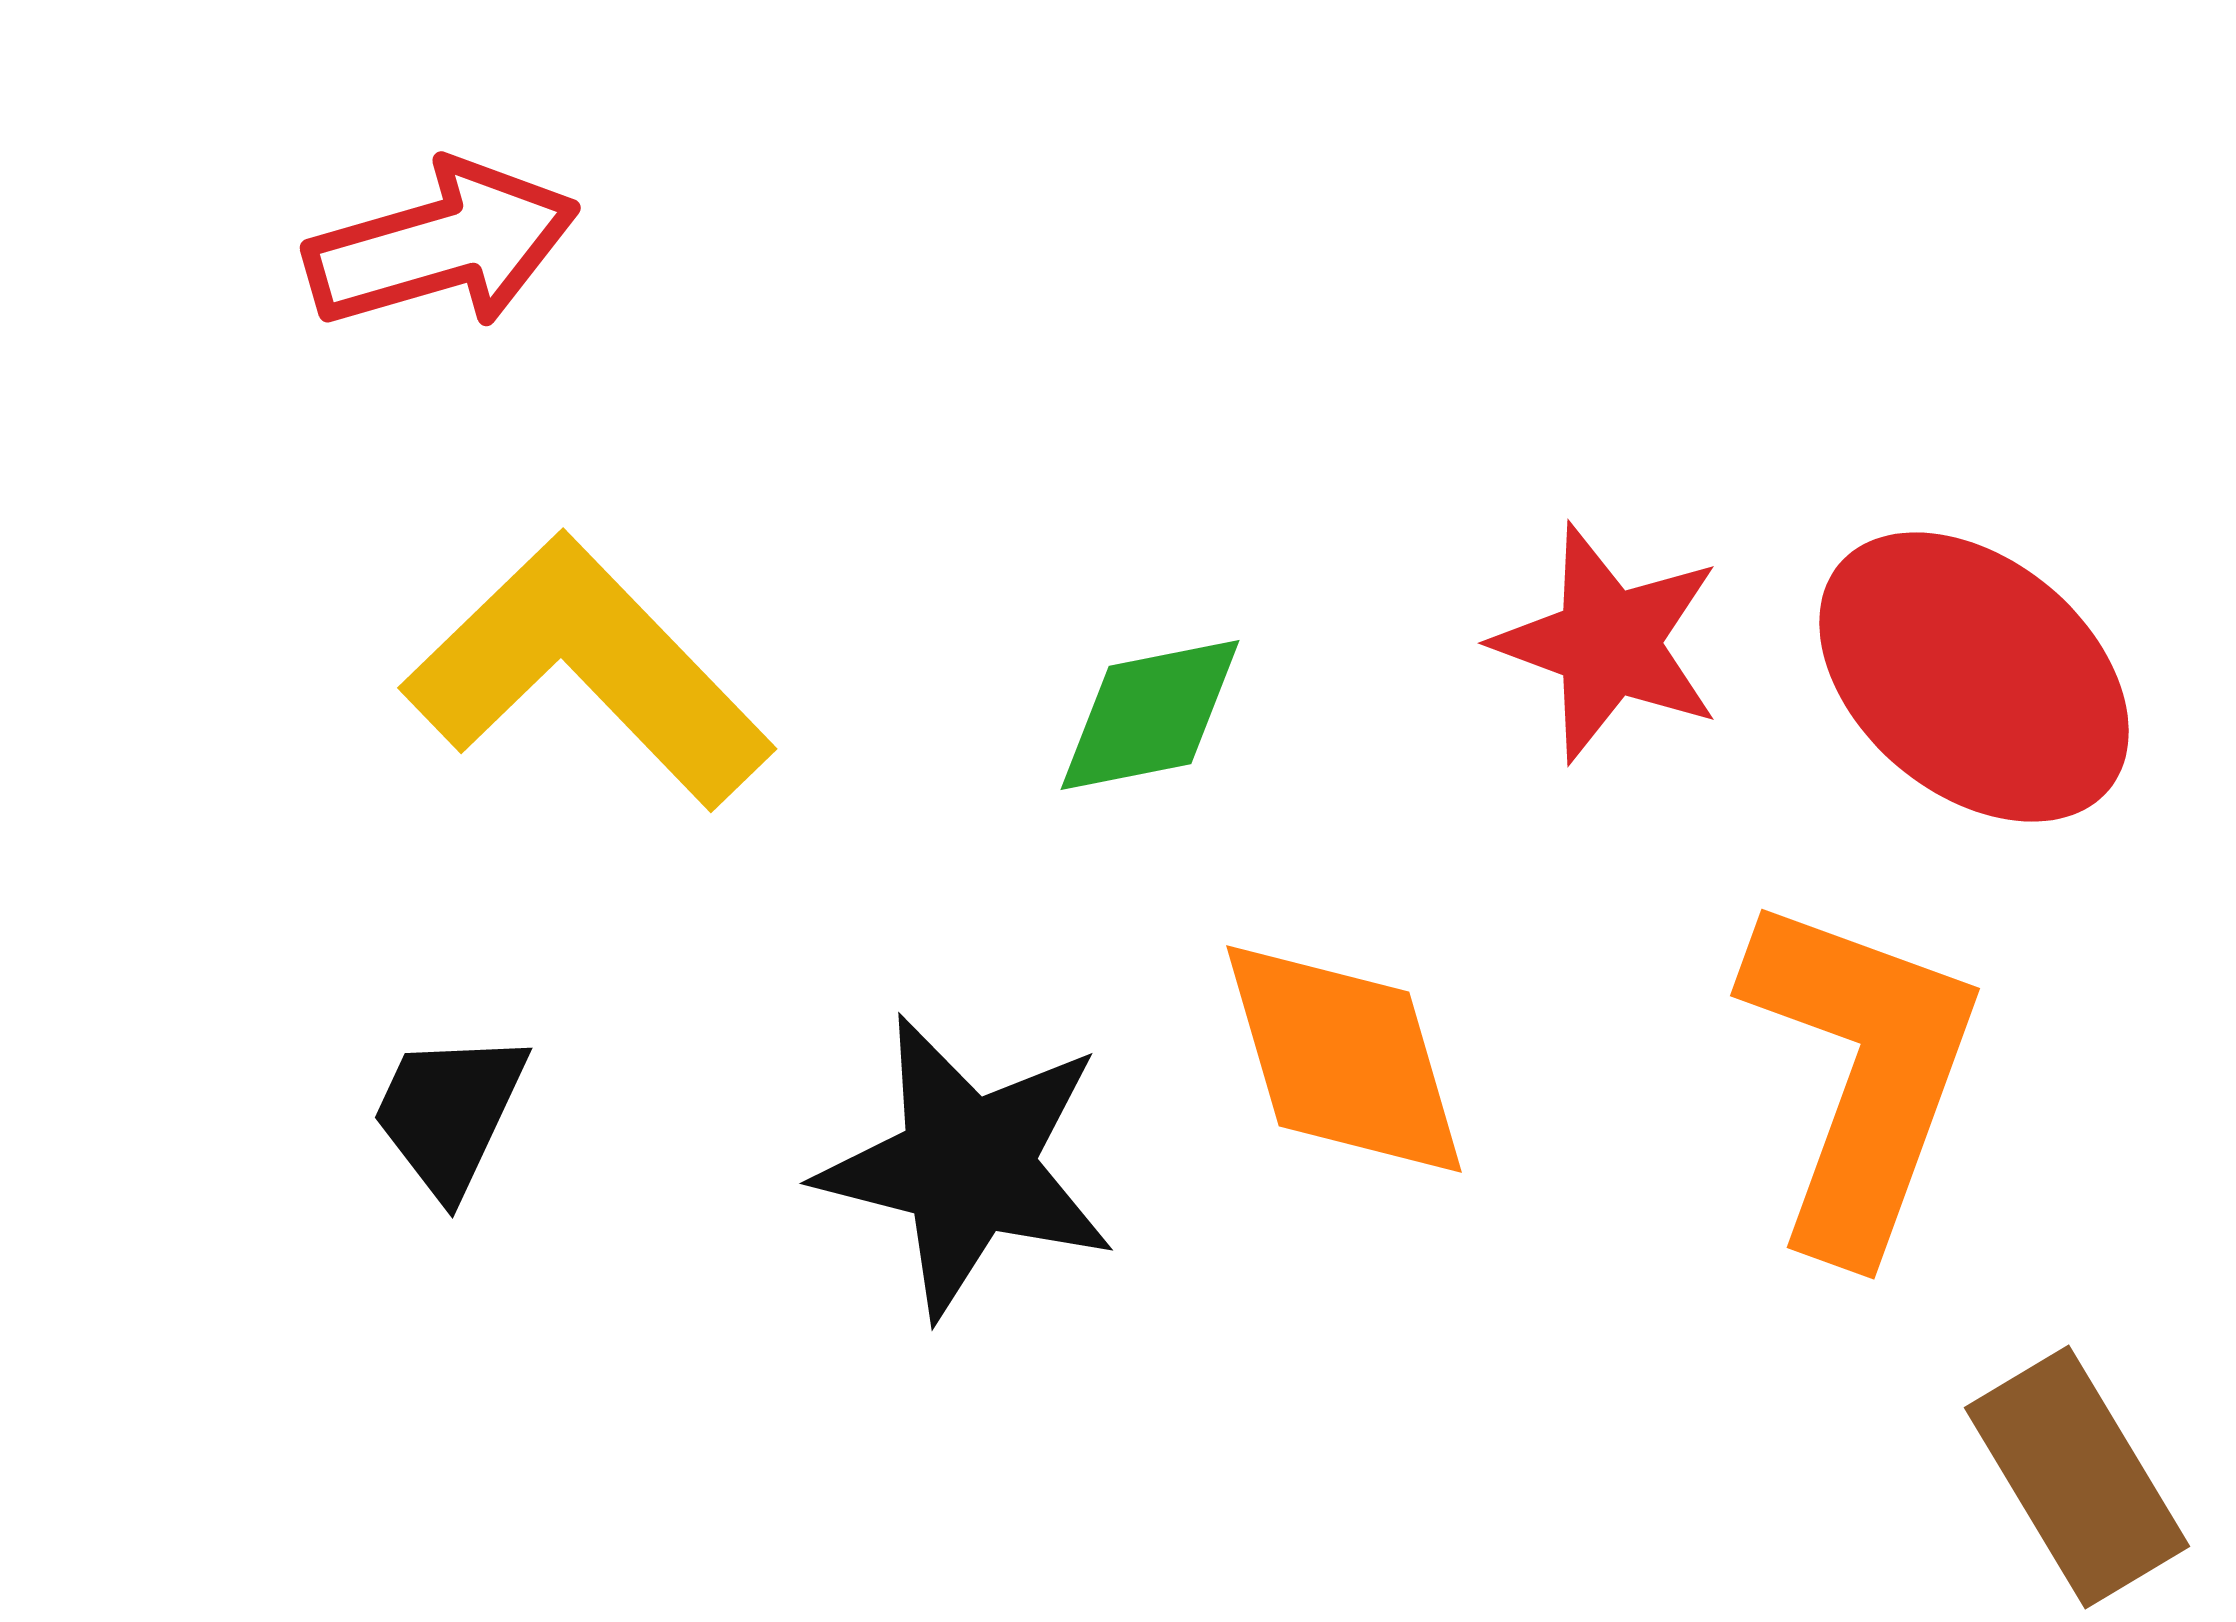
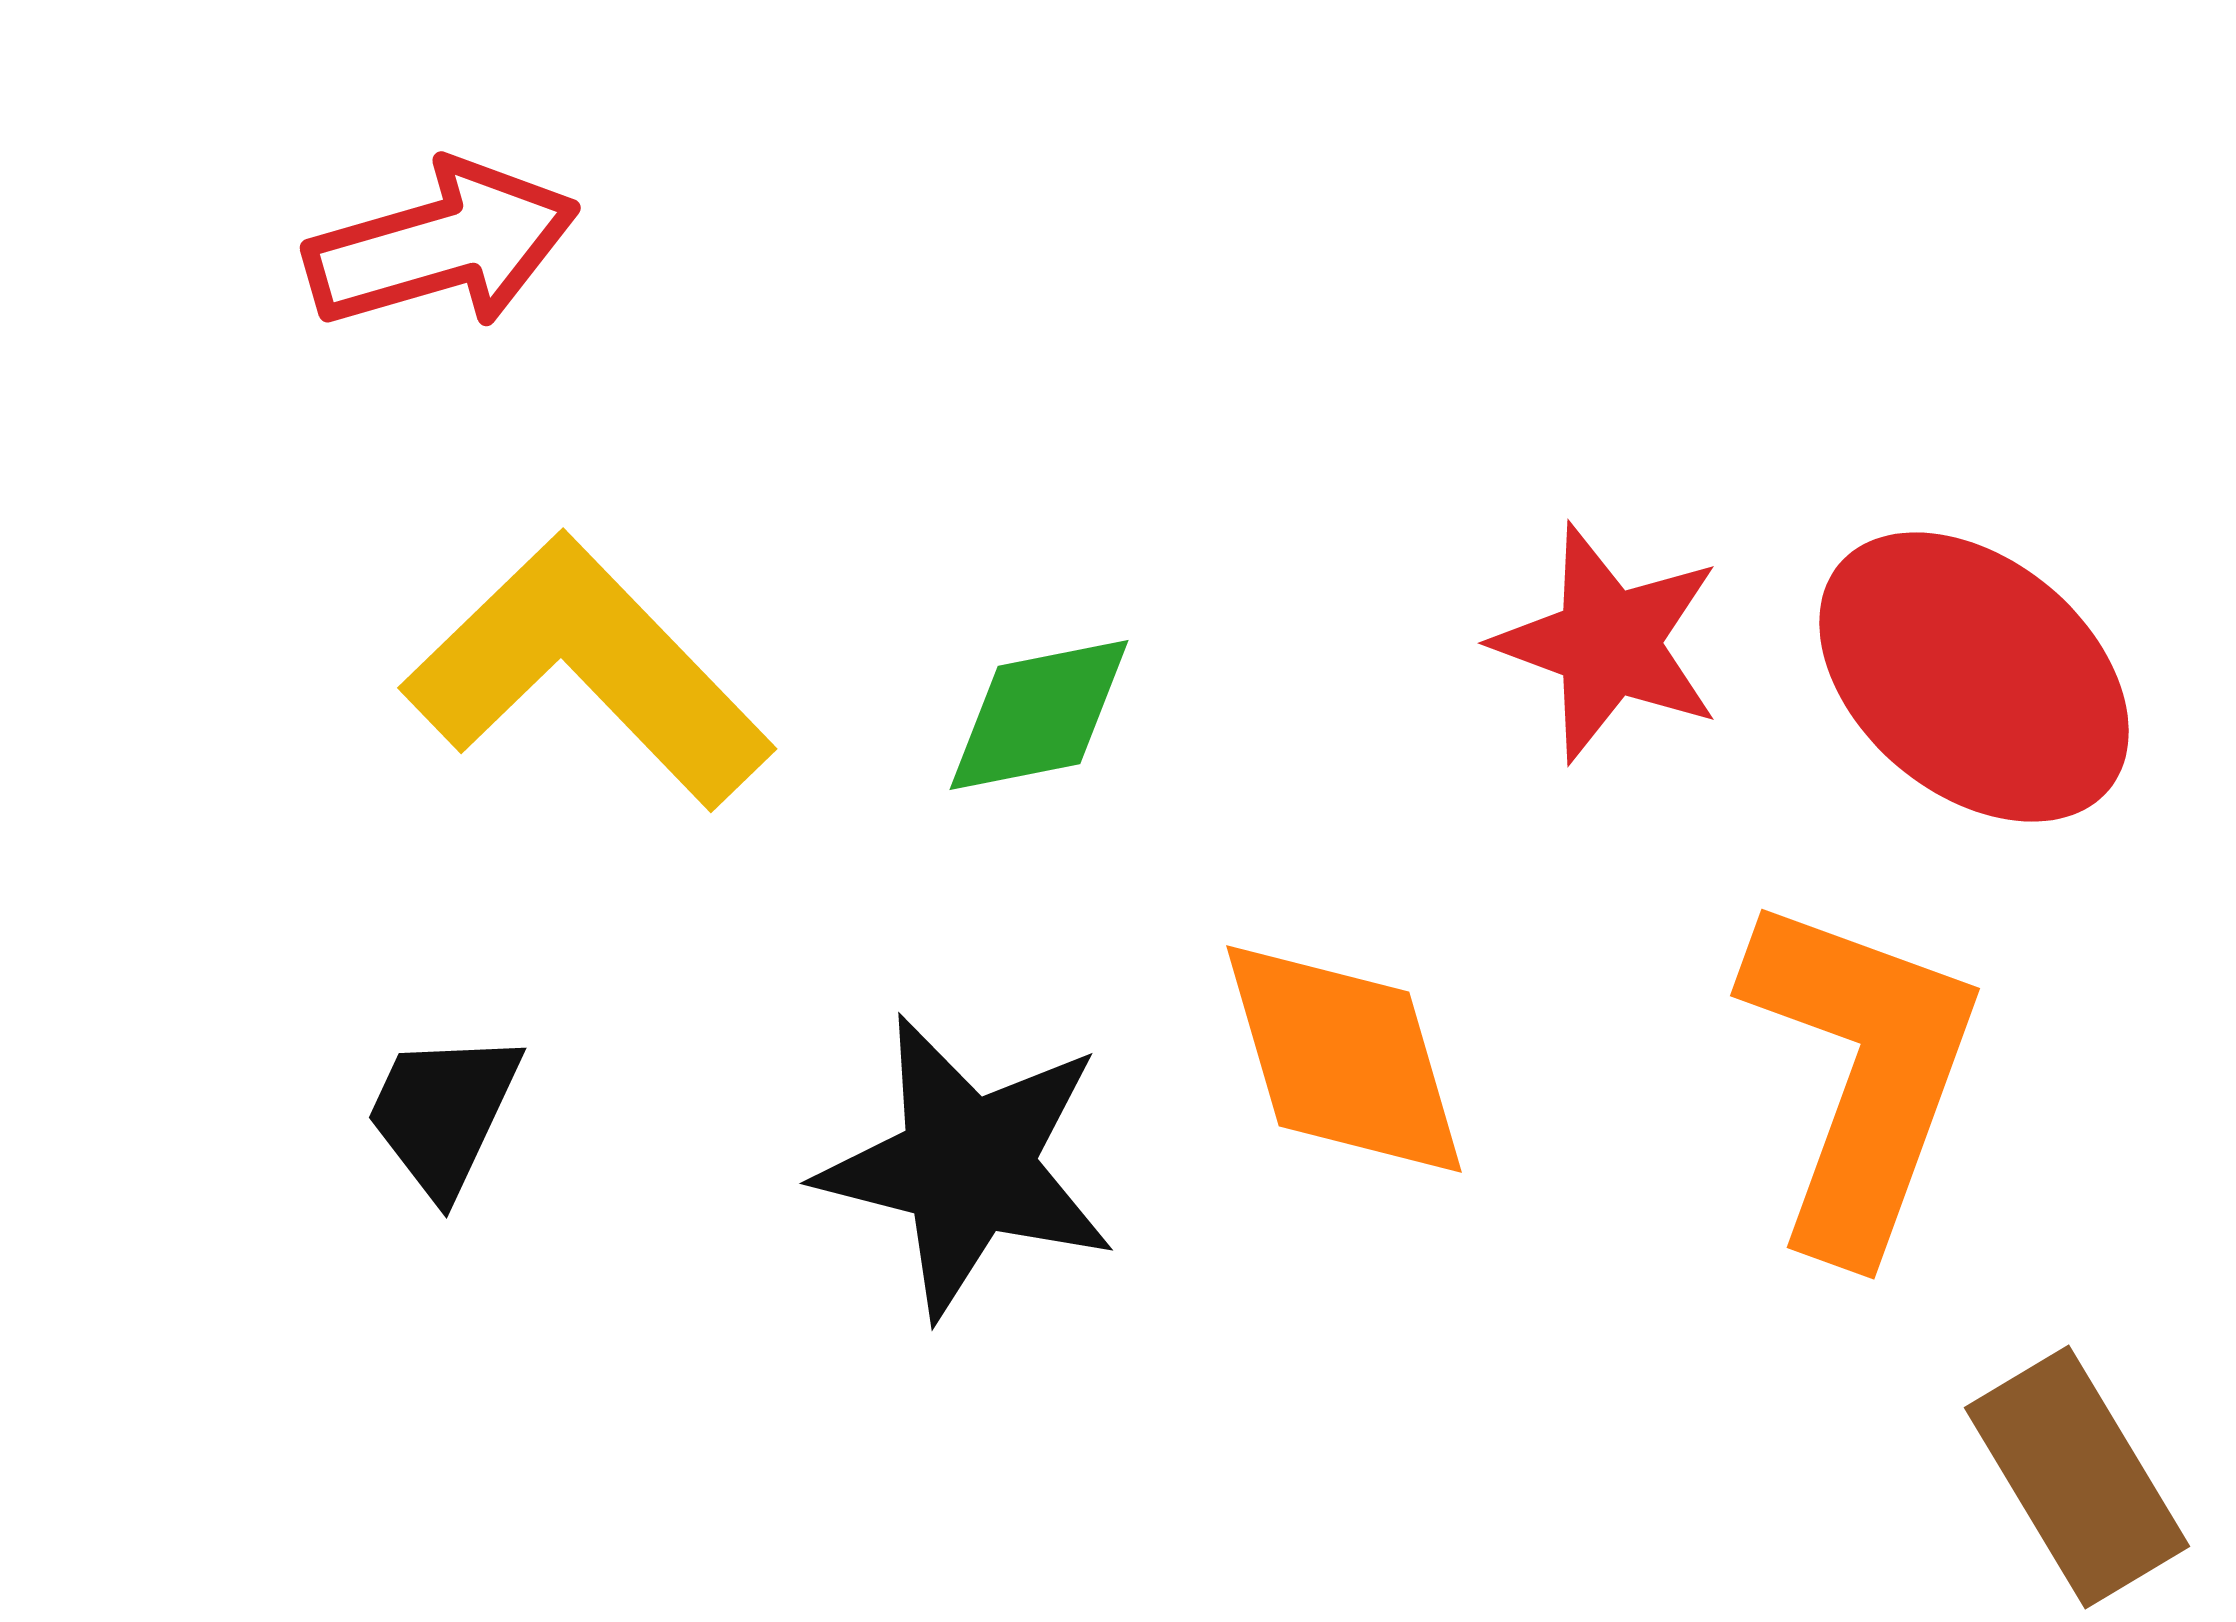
green diamond: moved 111 px left
black trapezoid: moved 6 px left
